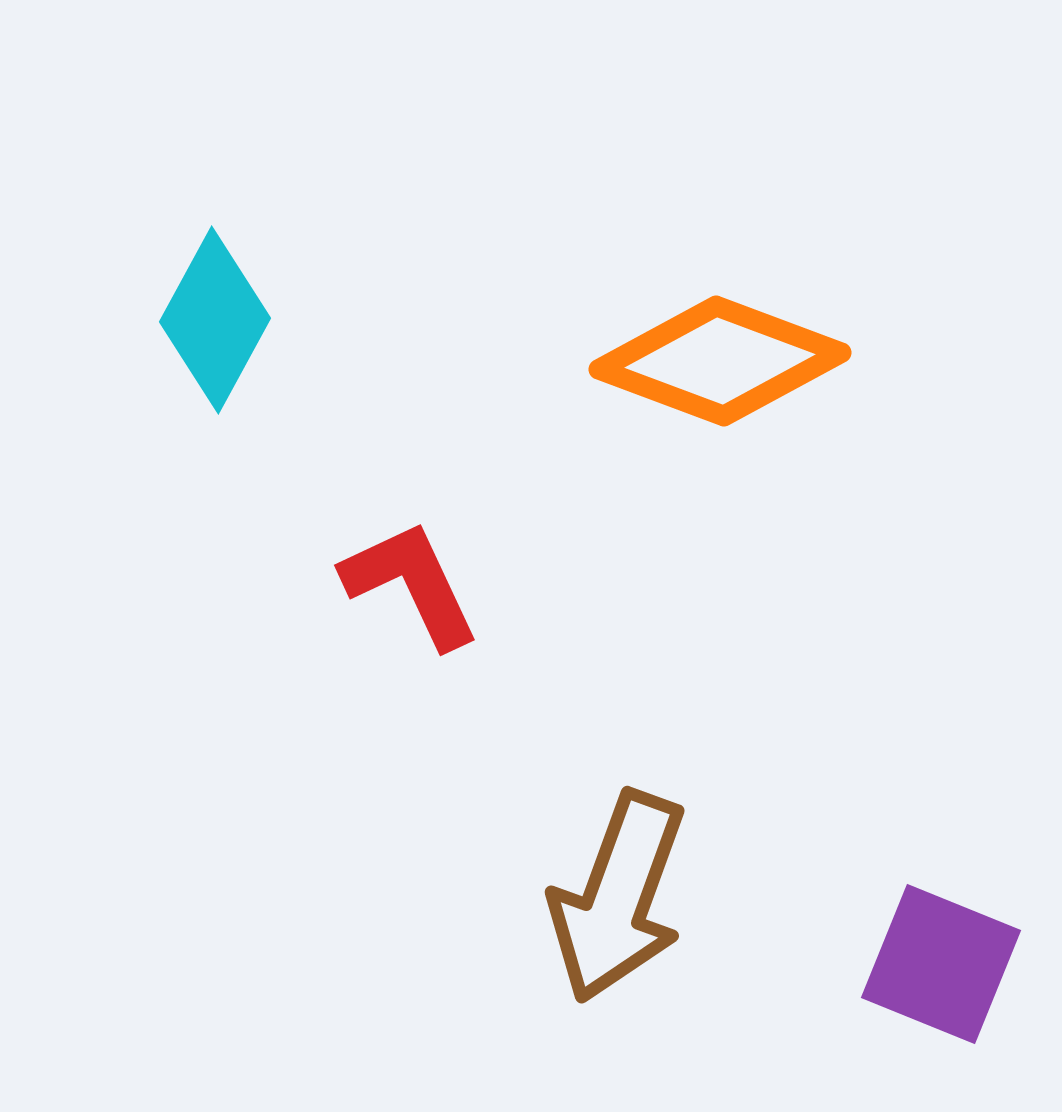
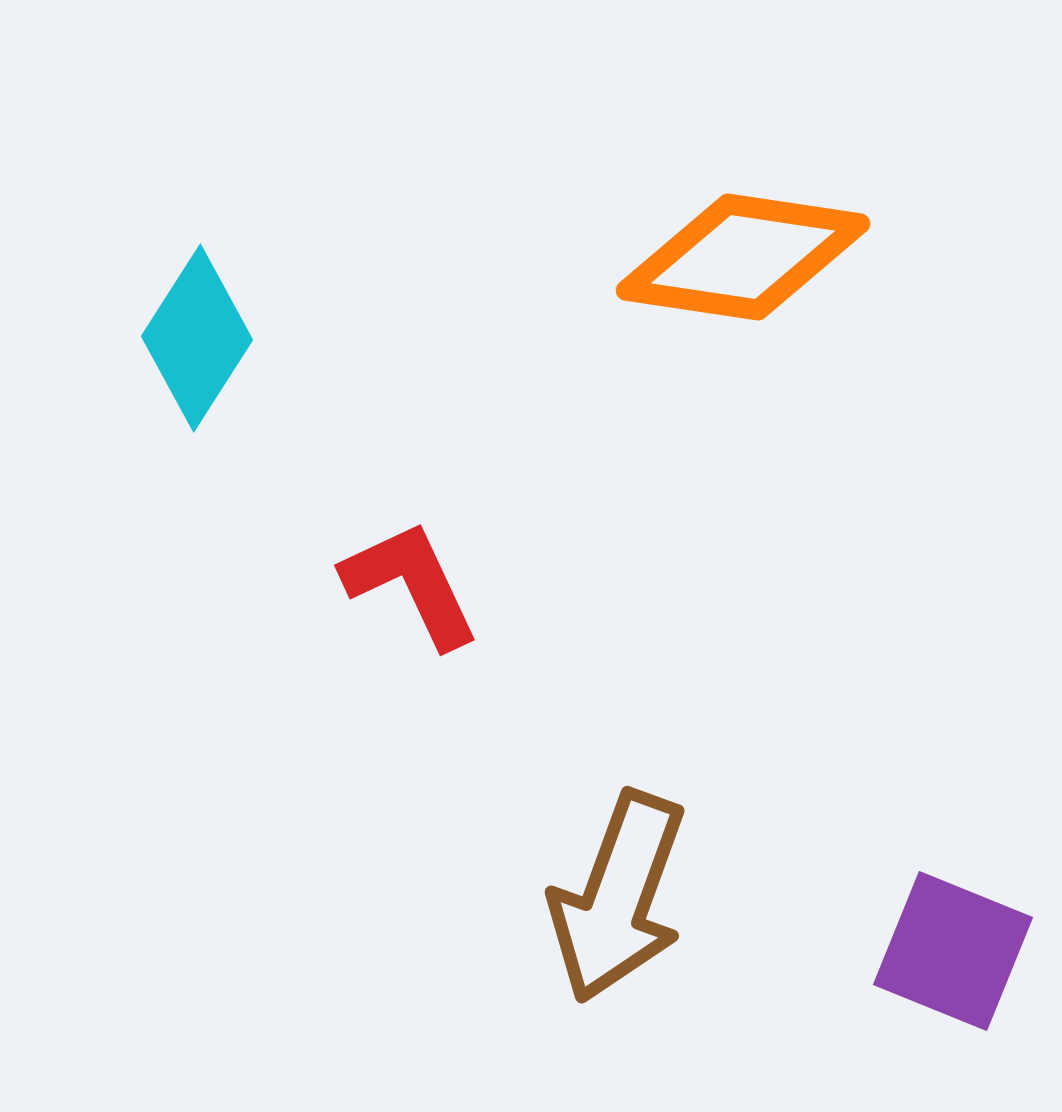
cyan diamond: moved 18 px left, 18 px down; rotated 4 degrees clockwise
orange diamond: moved 23 px right, 104 px up; rotated 12 degrees counterclockwise
purple square: moved 12 px right, 13 px up
